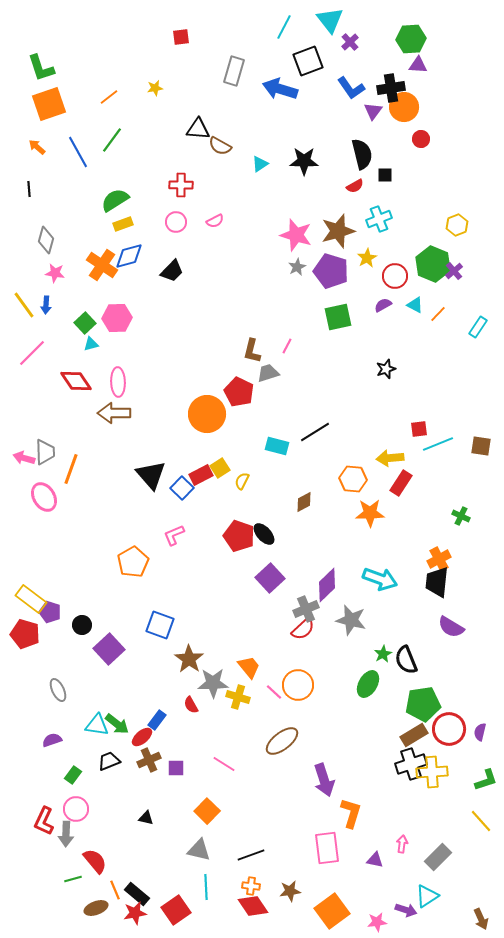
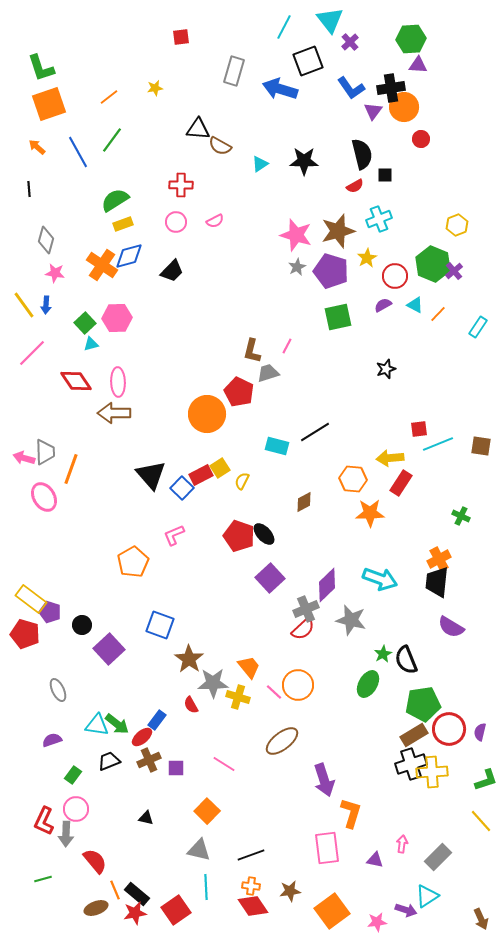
green line at (73, 879): moved 30 px left
